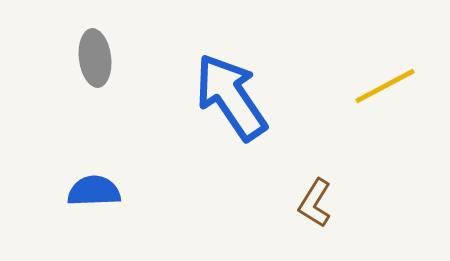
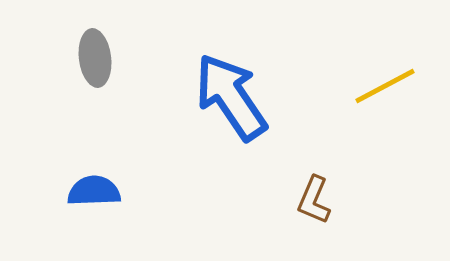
brown L-shape: moved 1 px left, 3 px up; rotated 9 degrees counterclockwise
